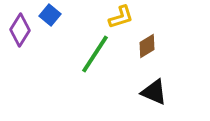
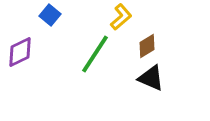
yellow L-shape: rotated 24 degrees counterclockwise
purple diamond: moved 22 px down; rotated 32 degrees clockwise
black triangle: moved 3 px left, 14 px up
